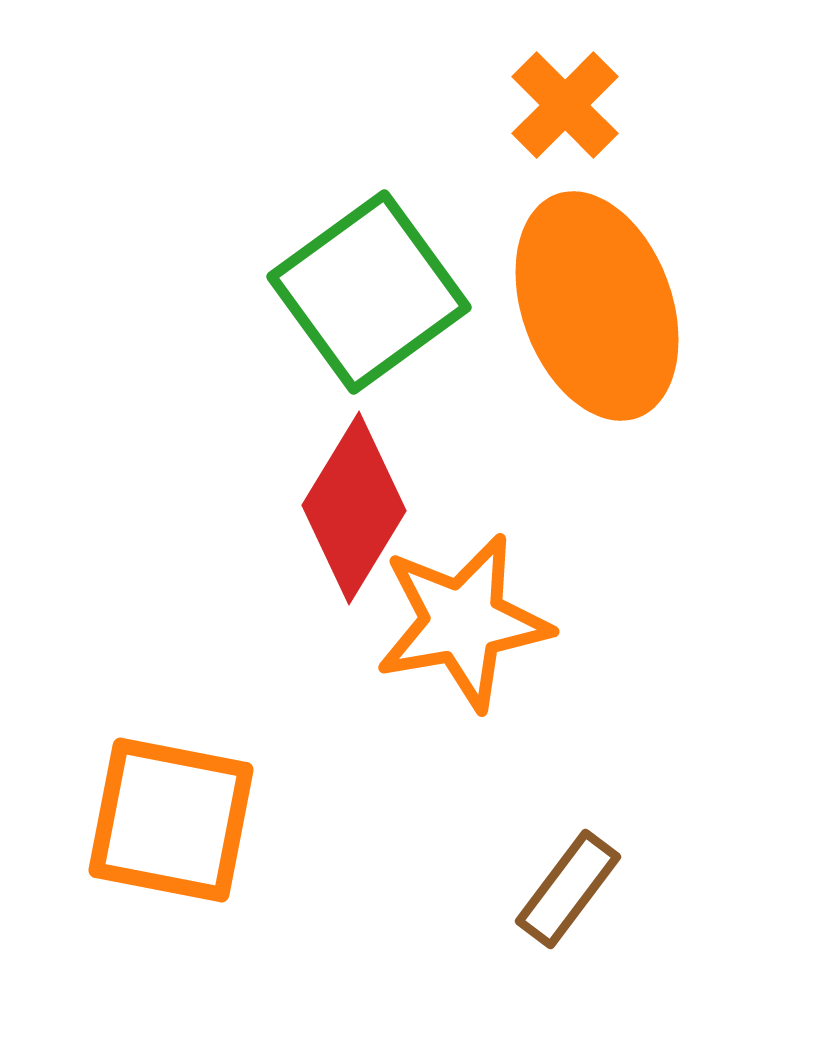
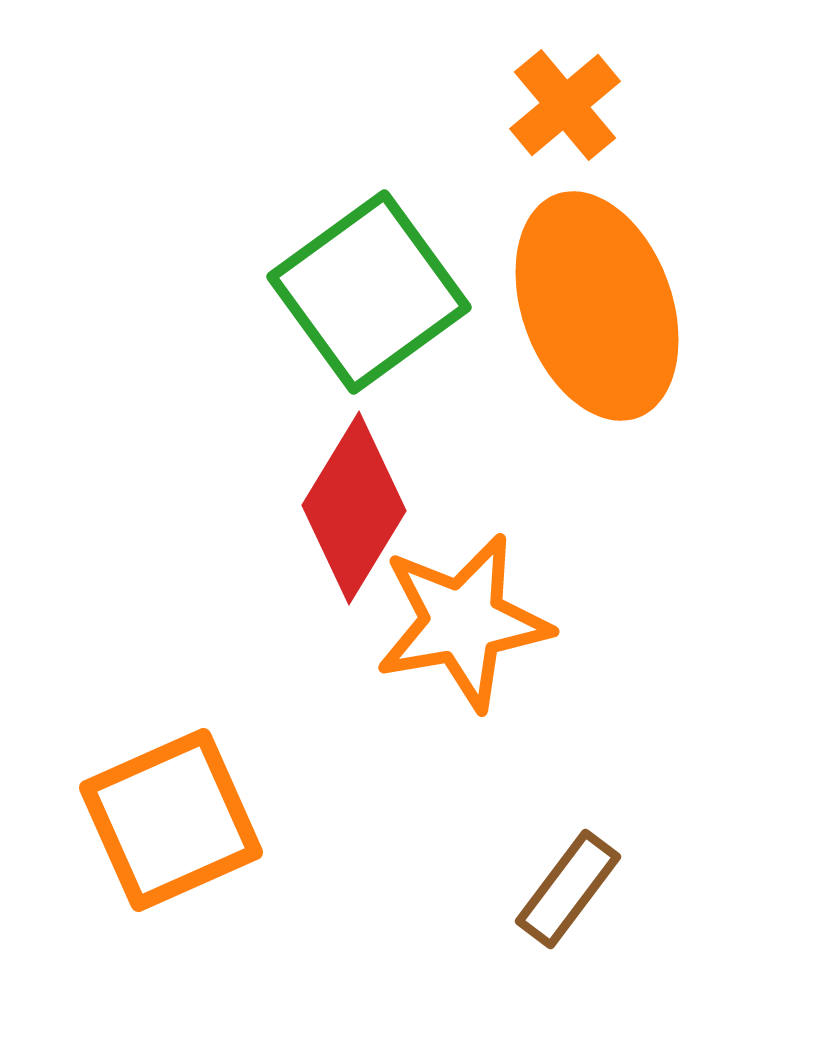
orange cross: rotated 5 degrees clockwise
orange square: rotated 35 degrees counterclockwise
